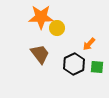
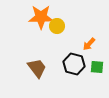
yellow circle: moved 2 px up
brown trapezoid: moved 3 px left, 14 px down
black hexagon: rotated 20 degrees counterclockwise
